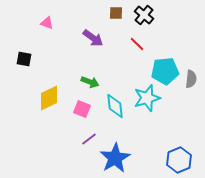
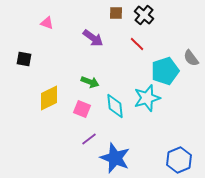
cyan pentagon: rotated 12 degrees counterclockwise
gray semicircle: moved 21 px up; rotated 138 degrees clockwise
blue star: rotated 20 degrees counterclockwise
